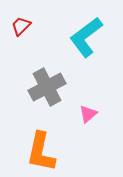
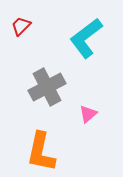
cyan L-shape: moved 1 px down
